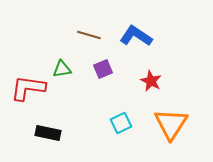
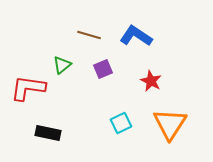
green triangle: moved 4 px up; rotated 30 degrees counterclockwise
orange triangle: moved 1 px left
